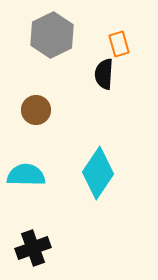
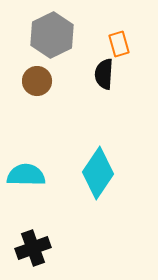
brown circle: moved 1 px right, 29 px up
